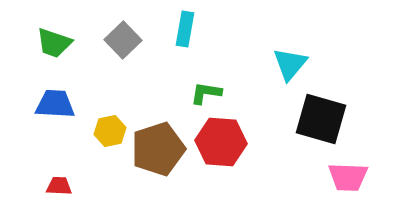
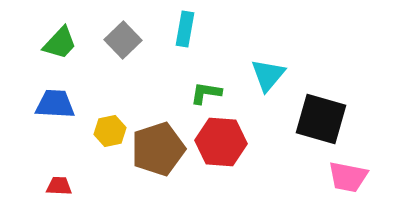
green trapezoid: moved 6 px right; rotated 66 degrees counterclockwise
cyan triangle: moved 22 px left, 11 px down
pink trapezoid: rotated 9 degrees clockwise
